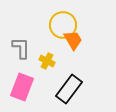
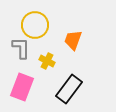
yellow circle: moved 28 px left
orange trapezoid: rotated 130 degrees counterclockwise
